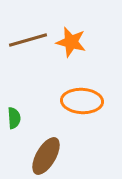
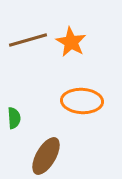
orange star: rotated 16 degrees clockwise
